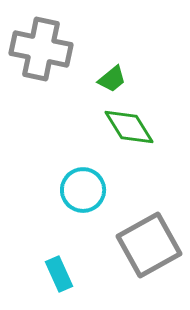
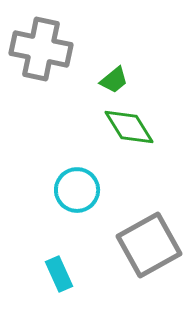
green trapezoid: moved 2 px right, 1 px down
cyan circle: moved 6 px left
